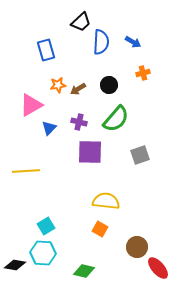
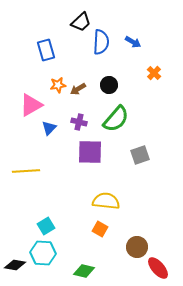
orange cross: moved 11 px right; rotated 32 degrees counterclockwise
